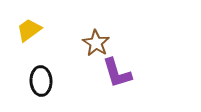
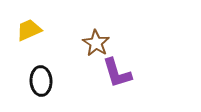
yellow trapezoid: rotated 12 degrees clockwise
